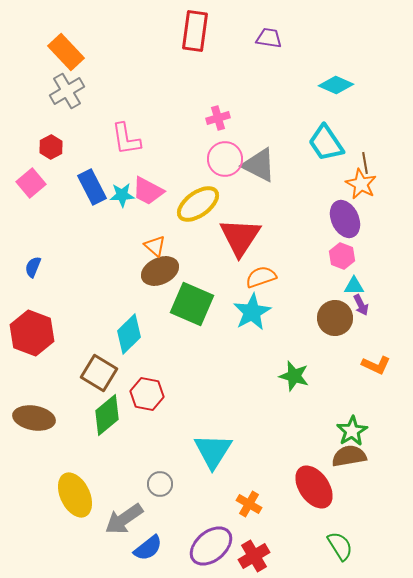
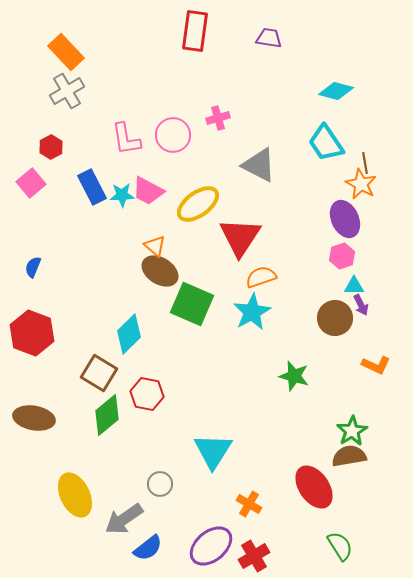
cyan diamond at (336, 85): moved 6 px down; rotated 8 degrees counterclockwise
pink circle at (225, 159): moved 52 px left, 24 px up
pink hexagon at (342, 256): rotated 20 degrees clockwise
brown ellipse at (160, 271): rotated 57 degrees clockwise
